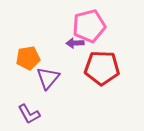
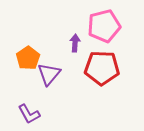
pink pentagon: moved 15 px right
purple arrow: rotated 96 degrees clockwise
orange pentagon: rotated 25 degrees counterclockwise
purple triangle: moved 1 px right, 4 px up
